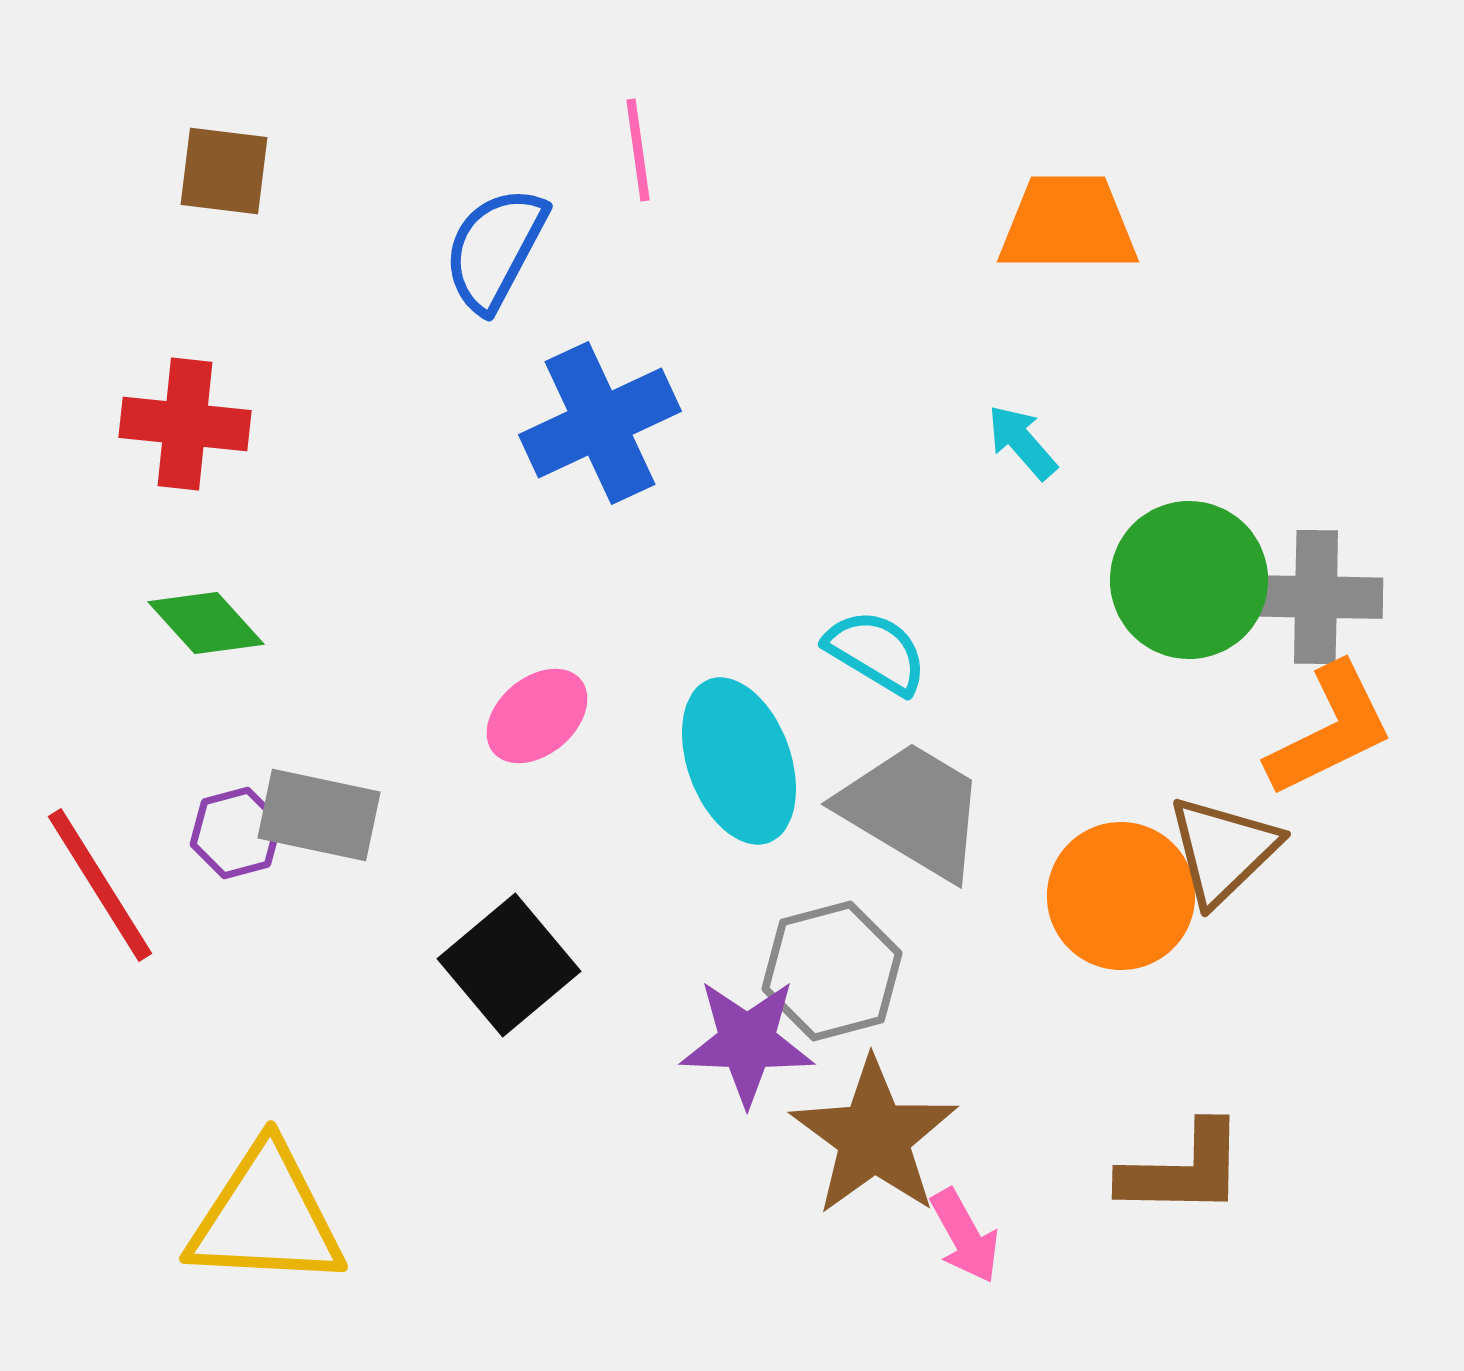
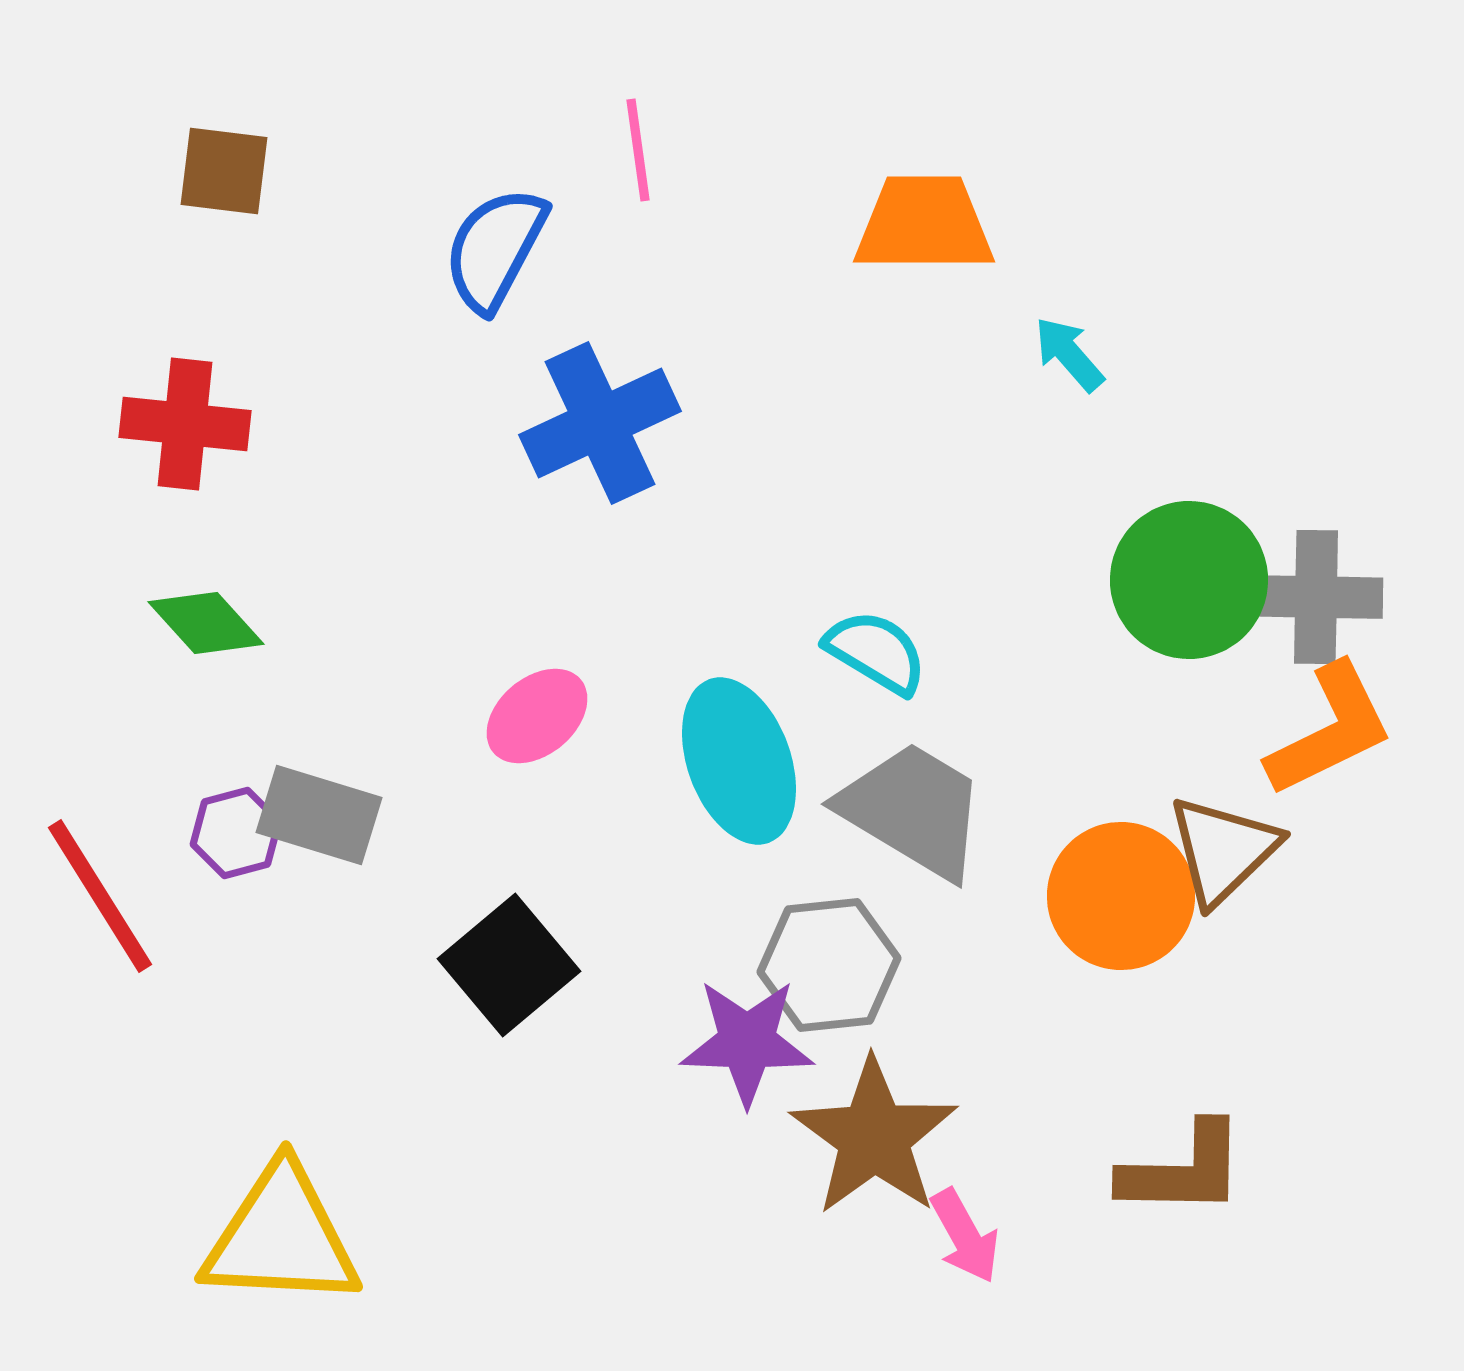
orange trapezoid: moved 144 px left
cyan arrow: moved 47 px right, 88 px up
gray rectangle: rotated 5 degrees clockwise
red line: moved 11 px down
gray hexagon: moved 3 px left, 6 px up; rotated 9 degrees clockwise
yellow triangle: moved 15 px right, 20 px down
